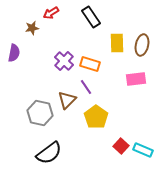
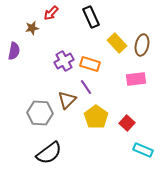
red arrow: rotated 14 degrees counterclockwise
black rectangle: rotated 10 degrees clockwise
yellow rectangle: rotated 42 degrees counterclockwise
purple semicircle: moved 2 px up
purple cross: rotated 18 degrees clockwise
gray hexagon: rotated 10 degrees counterclockwise
red square: moved 6 px right, 23 px up
